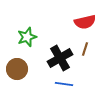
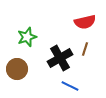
blue line: moved 6 px right, 2 px down; rotated 18 degrees clockwise
